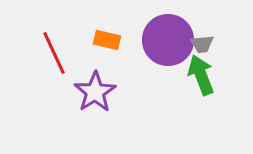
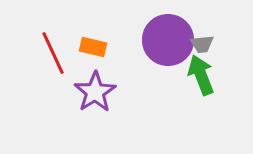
orange rectangle: moved 14 px left, 7 px down
red line: moved 1 px left
